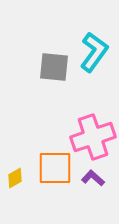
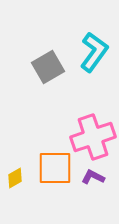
gray square: moved 6 px left; rotated 36 degrees counterclockwise
purple L-shape: moved 1 px up; rotated 15 degrees counterclockwise
